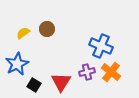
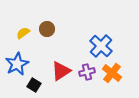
blue cross: rotated 20 degrees clockwise
orange cross: moved 1 px right, 1 px down
red triangle: moved 11 px up; rotated 25 degrees clockwise
